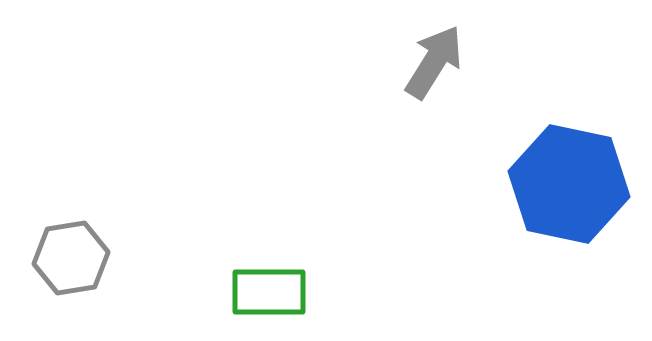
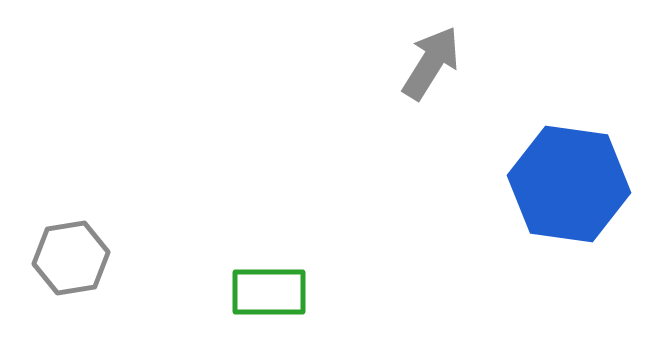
gray arrow: moved 3 px left, 1 px down
blue hexagon: rotated 4 degrees counterclockwise
